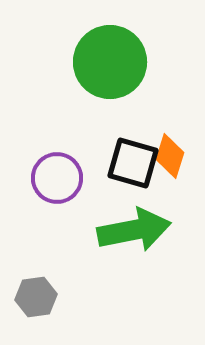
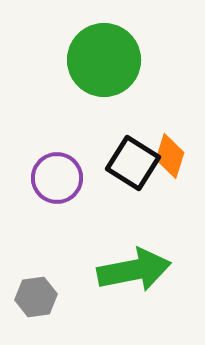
green circle: moved 6 px left, 2 px up
black square: rotated 16 degrees clockwise
green arrow: moved 40 px down
